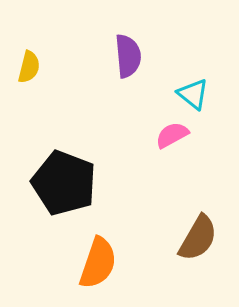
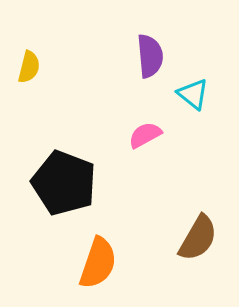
purple semicircle: moved 22 px right
pink semicircle: moved 27 px left
